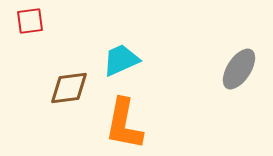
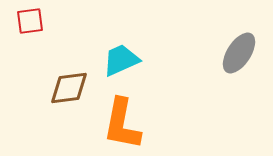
gray ellipse: moved 16 px up
orange L-shape: moved 2 px left
